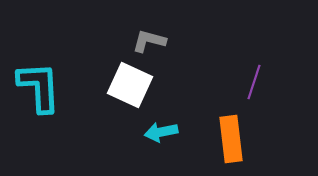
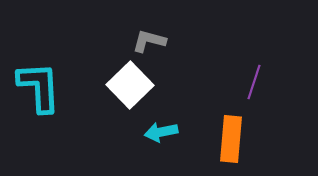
white square: rotated 21 degrees clockwise
orange rectangle: rotated 12 degrees clockwise
